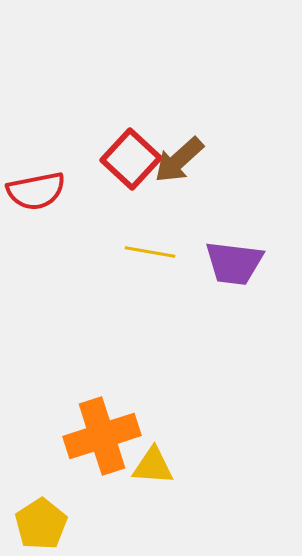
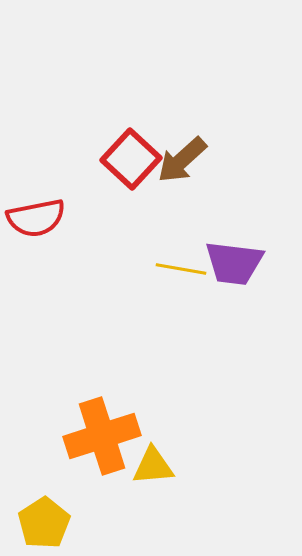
brown arrow: moved 3 px right
red semicircle: moved 27 px down
yellow line: moved 31 px right, 17 px down
yellow triangle: rotated 9 degrees counterclockwise
yellow pentagon: moved 3 px right, 1 px up
